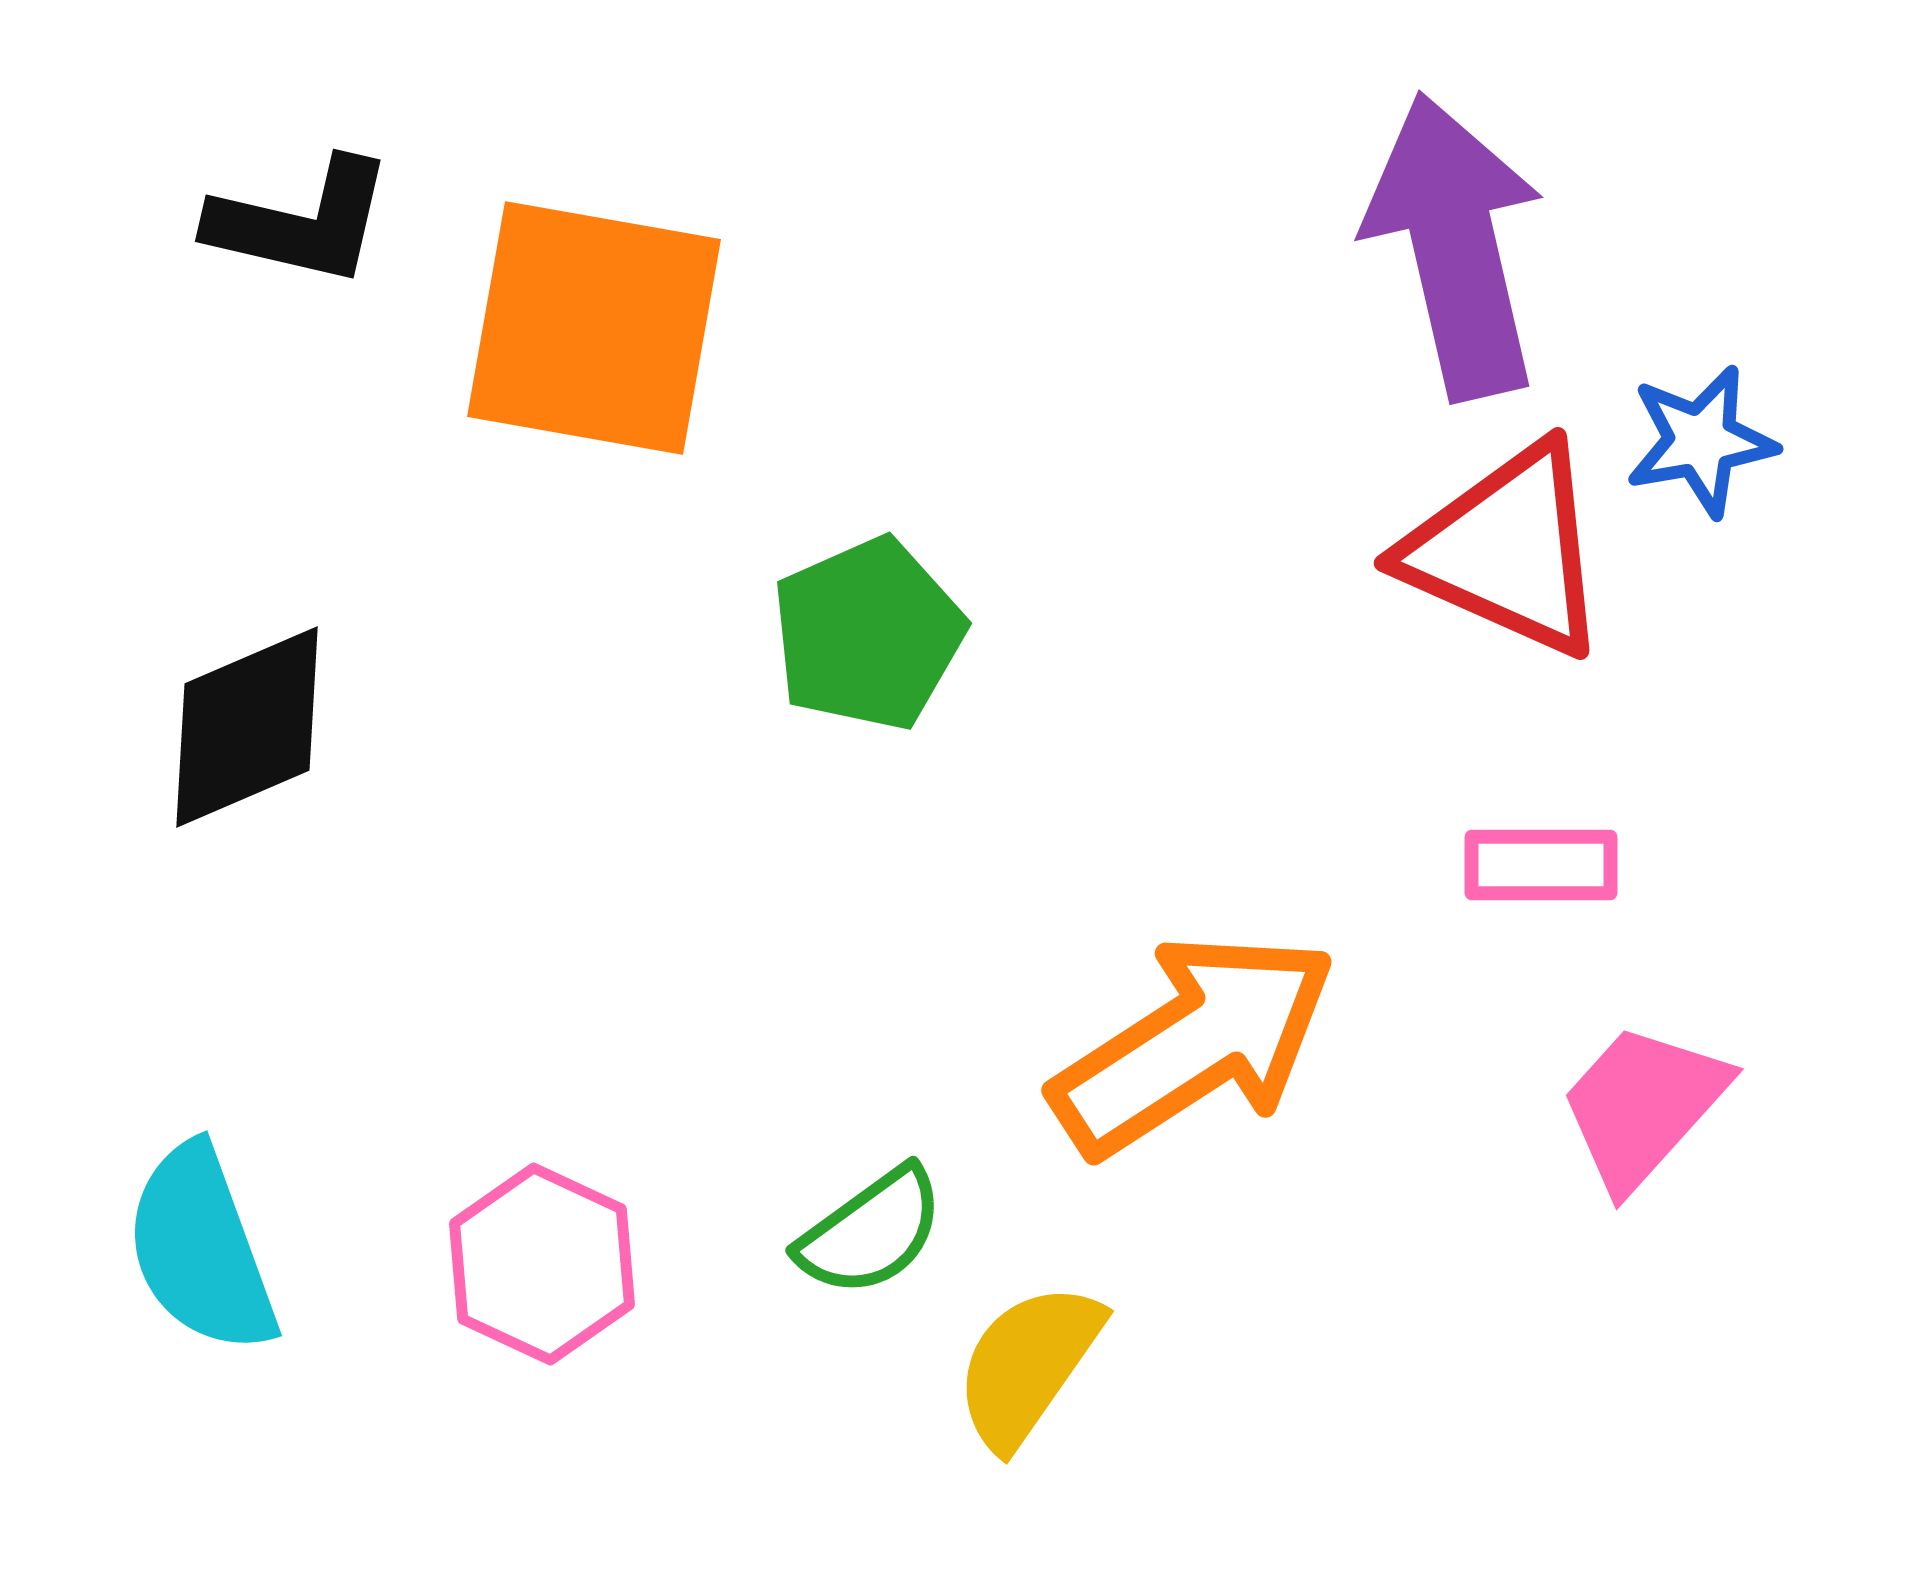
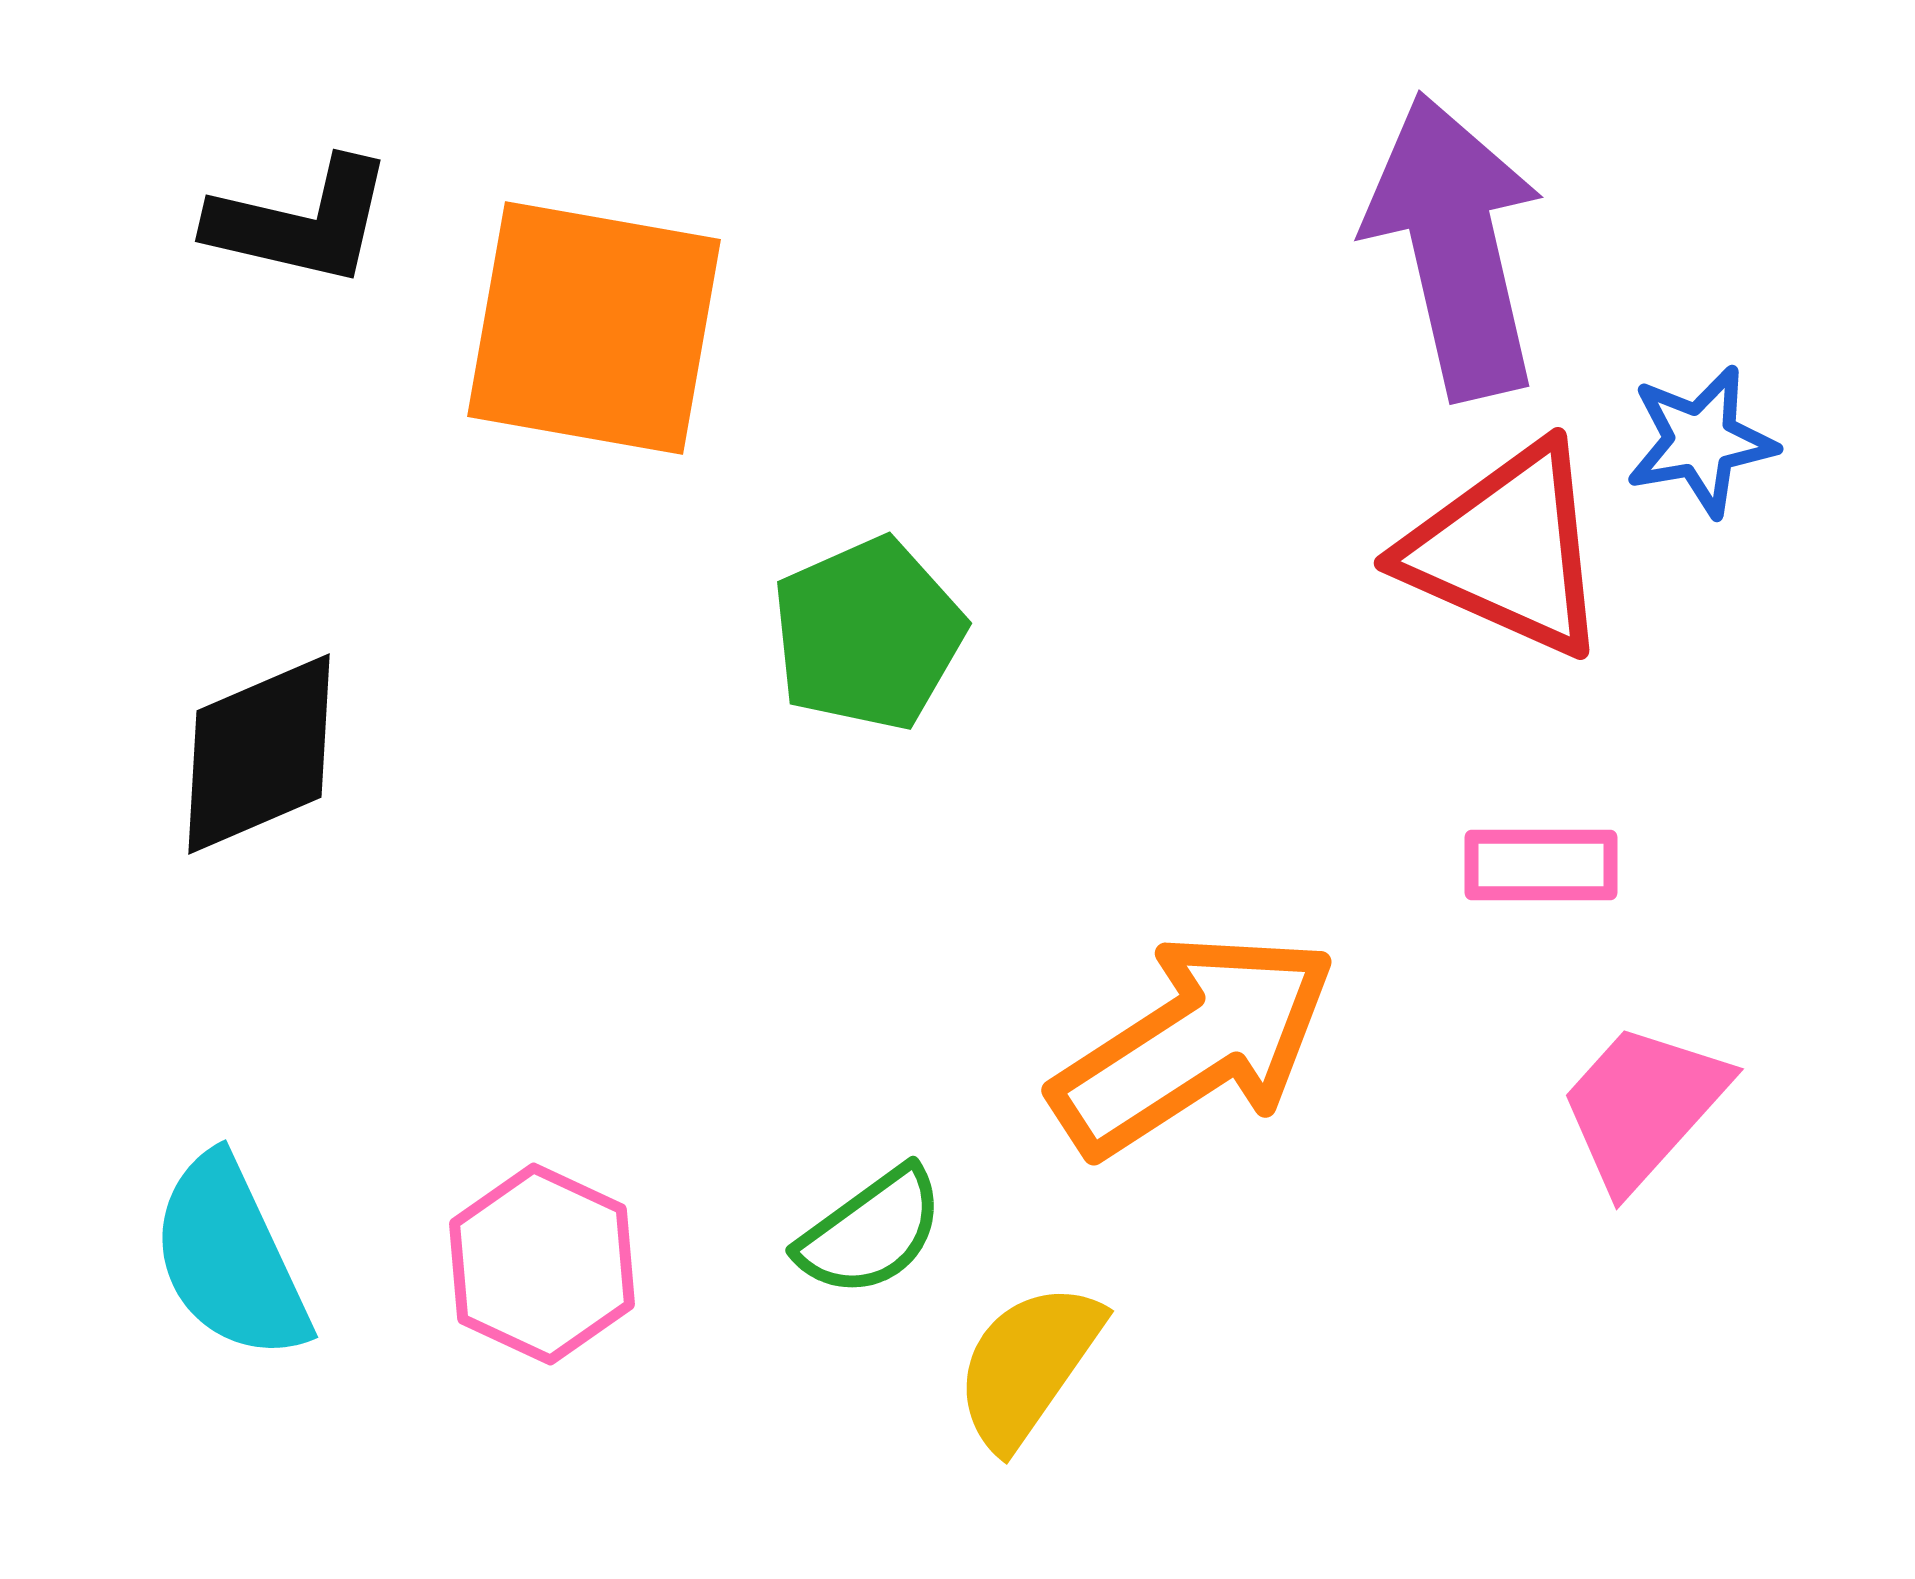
black diamond: moved 12 px right, 27 px down
cyan semicircle: moved 29 px right, 9 px down; rotated 5 degrees counterclockwise
